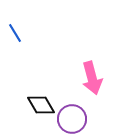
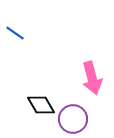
blue line: rotated 24 degrees counterclockwise
purple circle: moved 1 px right
